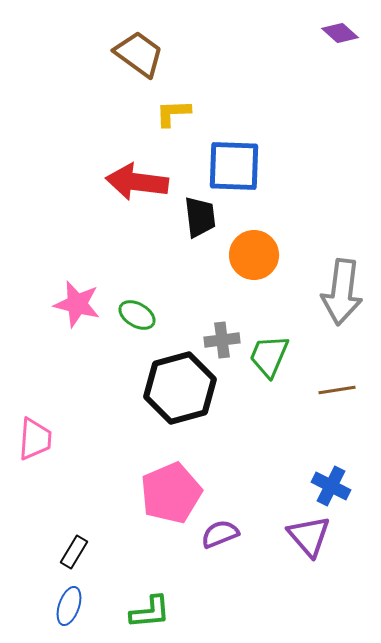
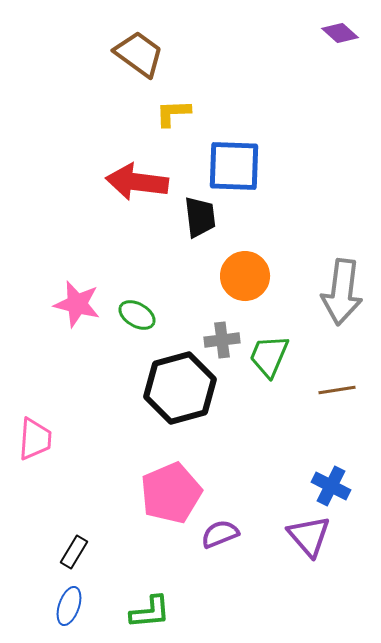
orange circle: moved 9 px left, 21 px down
